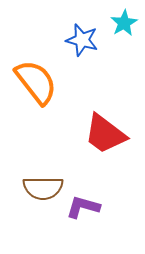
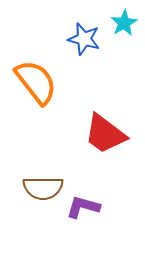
blue star: moved 2 px right, 1 px up
